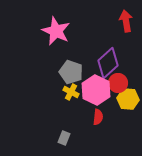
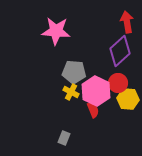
red arrow: moved 1 px right, 1 px down
pink star: rotated 20 degrees counterclockwise
purple diamond: moved 12 px right, 12 px up
gray pentagon: moved 3 px right; rotated 15 degrees counterclockwise
pink hexagon: moved 1 px down
red semicircle: moved 5 px left, 7 px up; rotated 28 degrees counterclockwise
